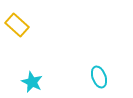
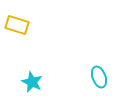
yellow rectangle: rotated 25 degrees counterclockwise
